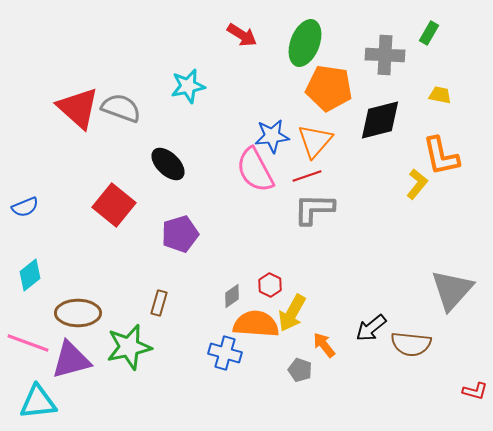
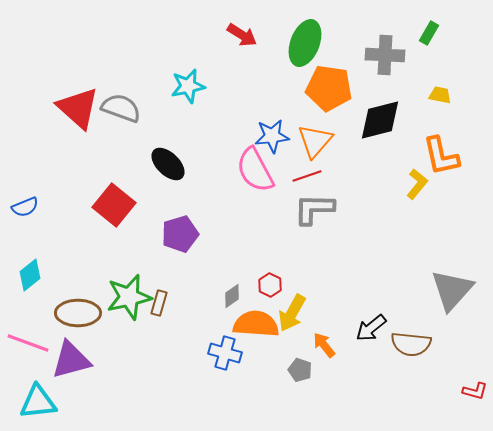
green star: moved 50 px up
